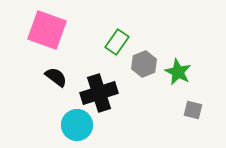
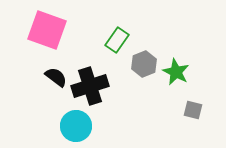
green rectangle: moved 2 px up
green star: moved 2 px left
black cross: moved 9 px left, 7 px up
cyan circle: moved 1 px left, 1 px down
